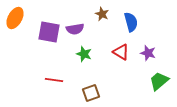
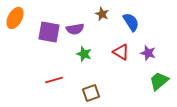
blue semicircle: rotated 18 degrees counterclockwise
red line: rotated 24 degrees counterclockwise
